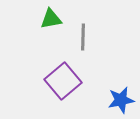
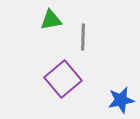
green triangle: moved 1 px down
purple square: moved 2 px up
